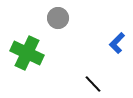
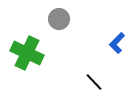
gray circle: moved 1 px right, 1 px down
black line: moved 1 px right, 2 px up
